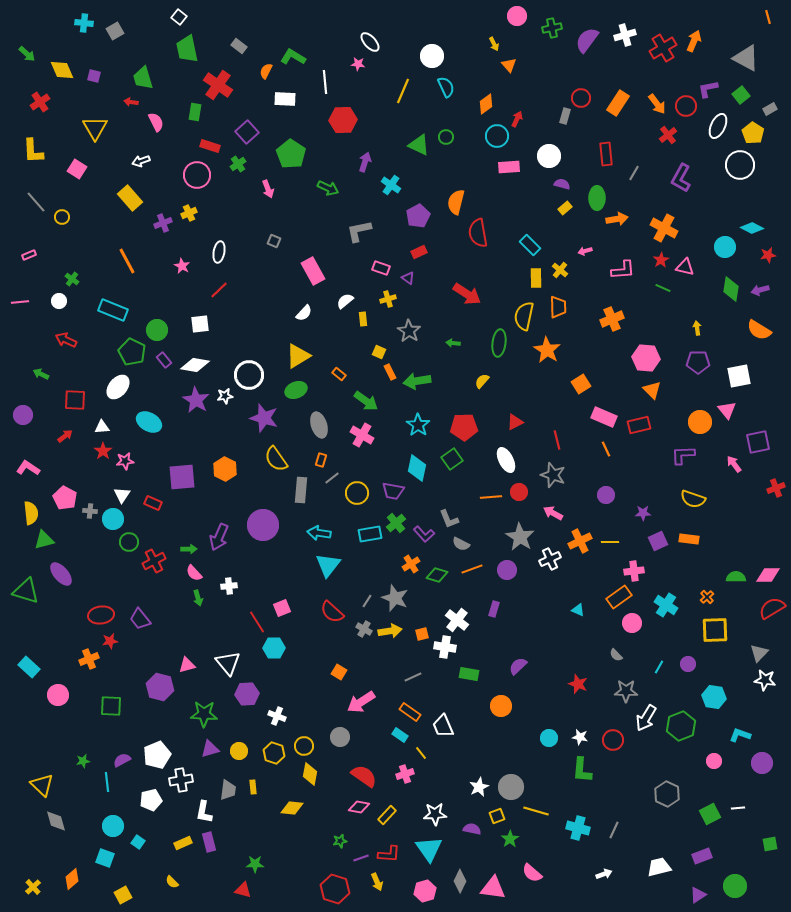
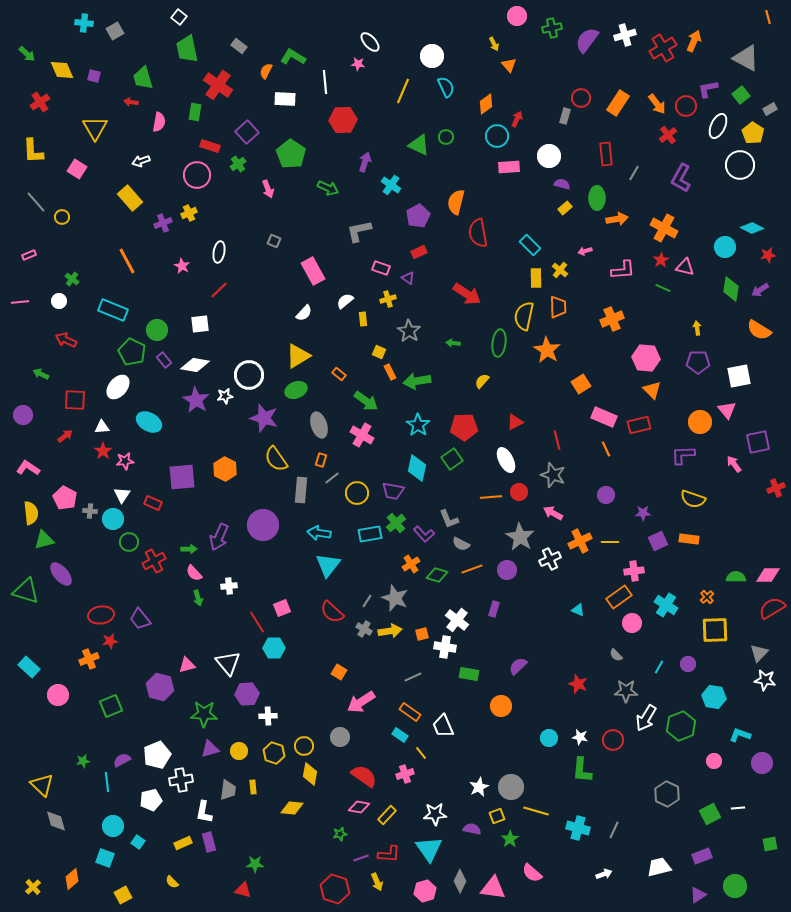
pink semicircle at (156, 122): moved 3 px right; rotated 36 degrees clockwise
purple arrow at (760, 290): rotated 18 degrees counterclockwise
green square at (111, 706): rotated 25 degrees counterclockwise
white cross at (277, 716): moved 9 px left; rotated 24 degrees counterclockwise
green star at (340, 841): moved 7 px up
